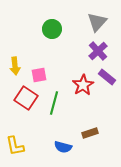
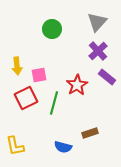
yellow arrow: moved 2 px right
red star: moved 6 px left
red square: rotated 30 degrees clockwise
